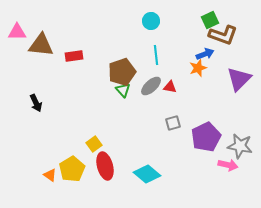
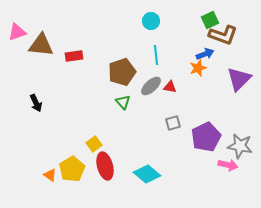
pink triangle: rotated 18 degrees counterclockwise
green triangle: moved 12 px down
